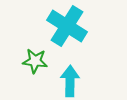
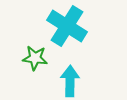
green star: moved 3 px up
